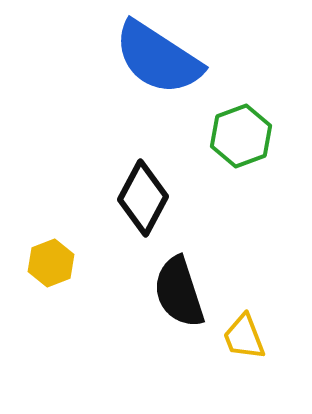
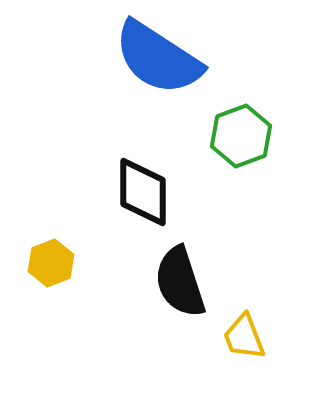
black diamond: moved 6 px up; rotated 28 degrees counterclockwise
black semicircle: moved 1 px right, 10 px up
